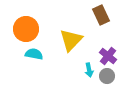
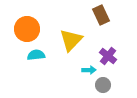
orange circle: moved 1 px right
cyan semicircle: moved 2 px right, 1 px down; rotated 18 degrees counterclockwise
cyan arrow: rotated 80 degrees counterclockwise
gray circle: moved 4 px left, 9 px down
